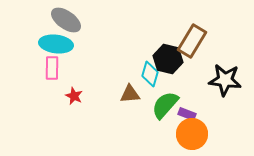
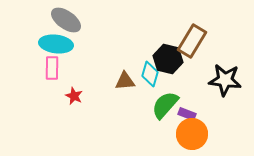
brown triangle: moved 5 px left, 13 px up
